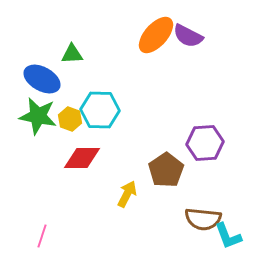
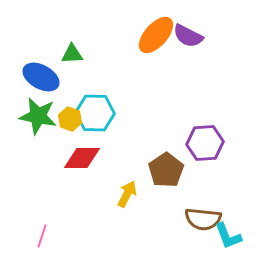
blue ellipse: moved 1 px left, 2 px up
cyan hexagon: moved 5 px left, 3 px down
